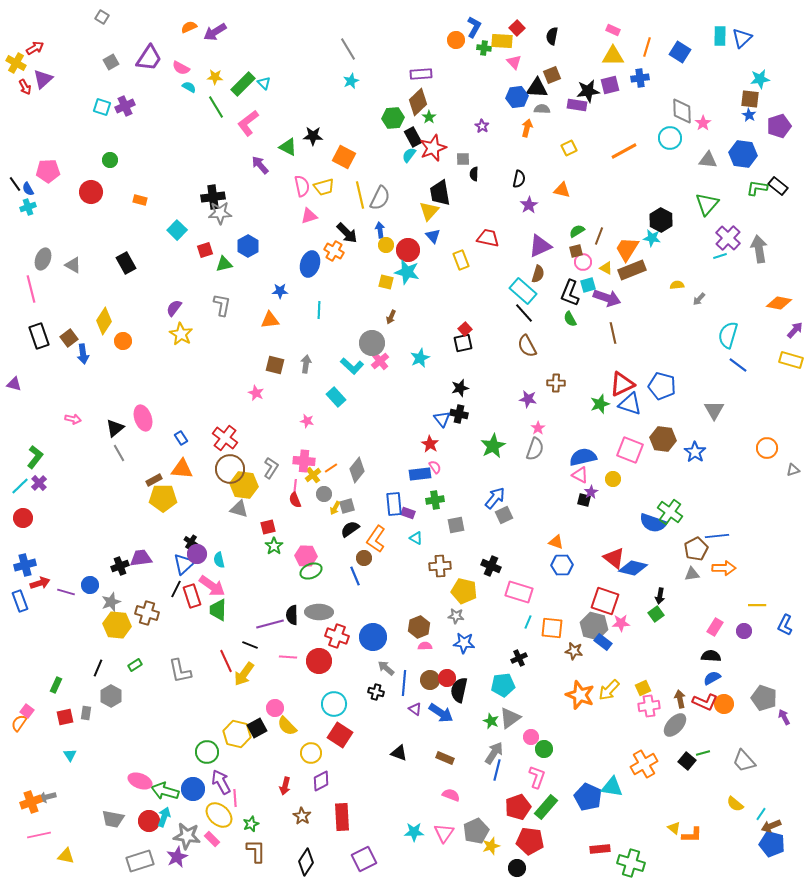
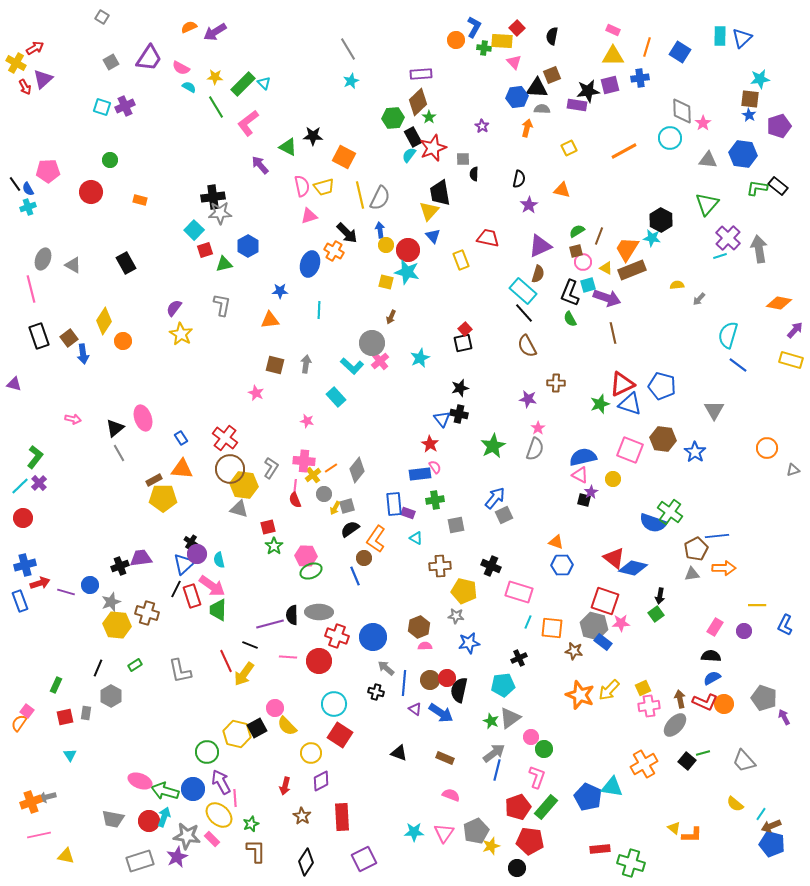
cyan square at (177, 230): moved 17 px right
blue star at (464, 643): moved 5 px right; rotated 15 degrees counterclockwise
gray arrow at (494, 753): rotated 20 degrees clockwise
